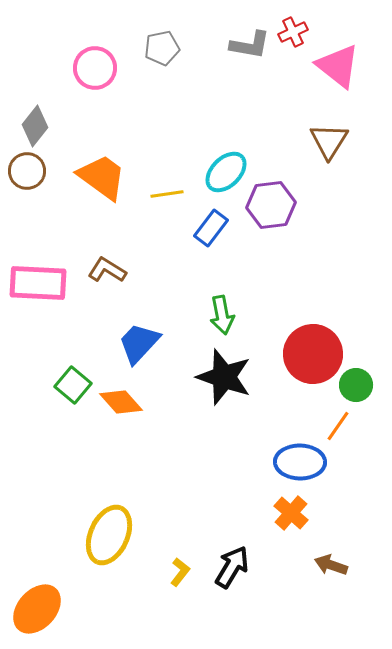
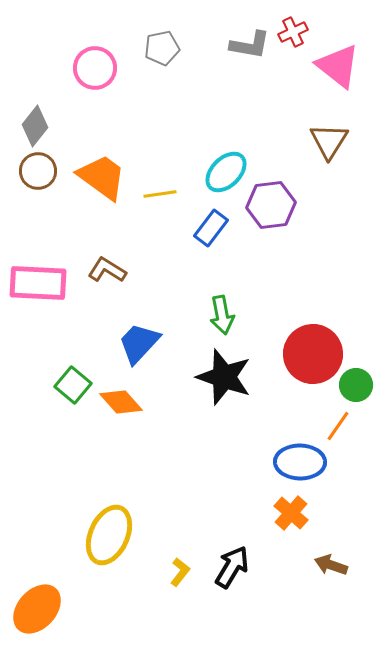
brown circle: moved 11 px right
yellow line: moved 7 px left
